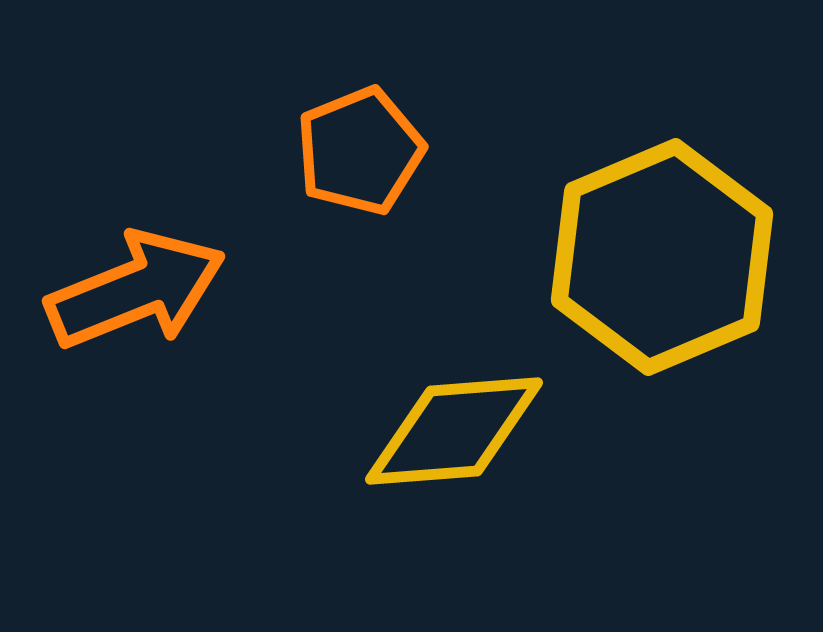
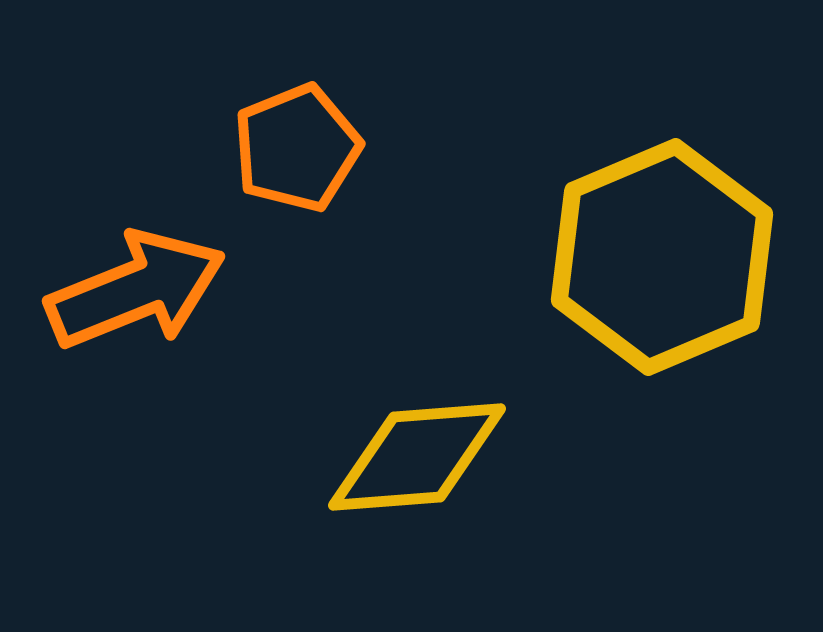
orange pentagon: moved 63 px left, 3 px up
yellow diamond: moved 37 px left, 26 px down
